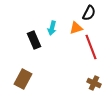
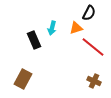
red line: moved 2 px right; rotated 30 degrees counterclockwise
brown cross: moved 2 px up
